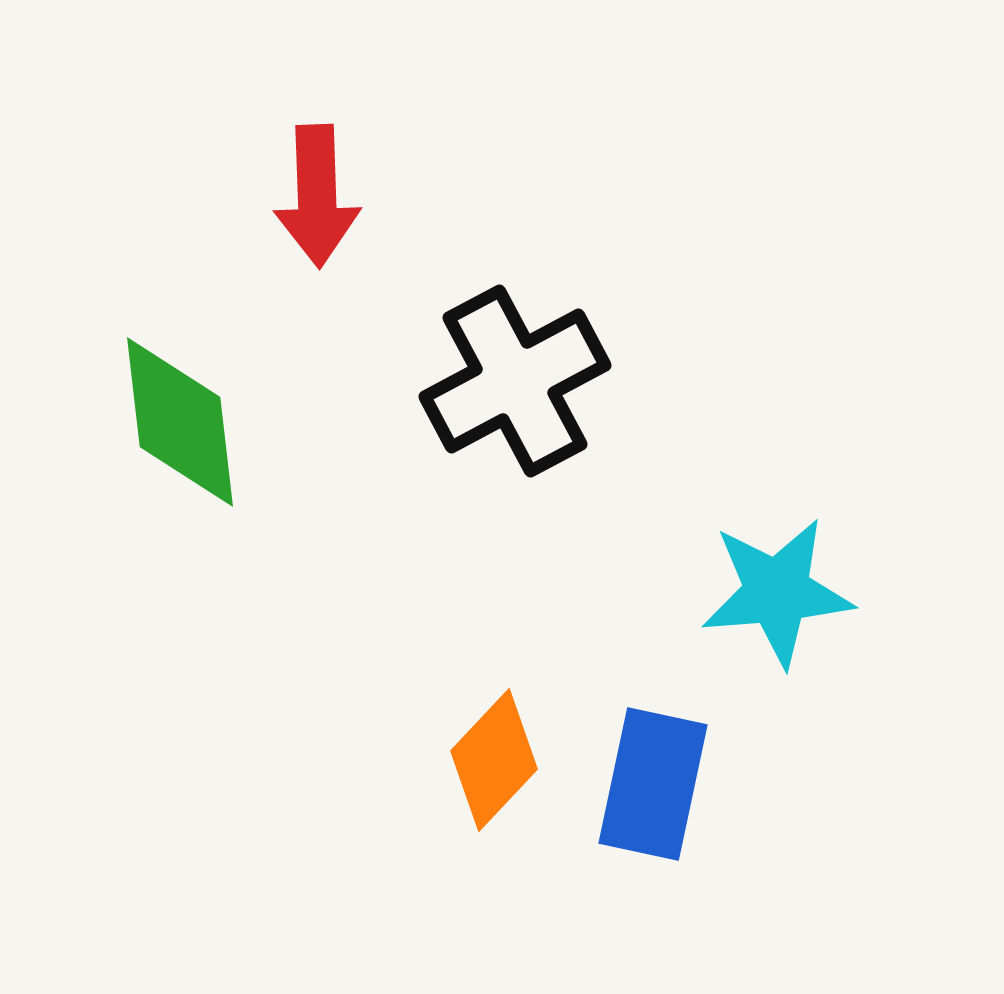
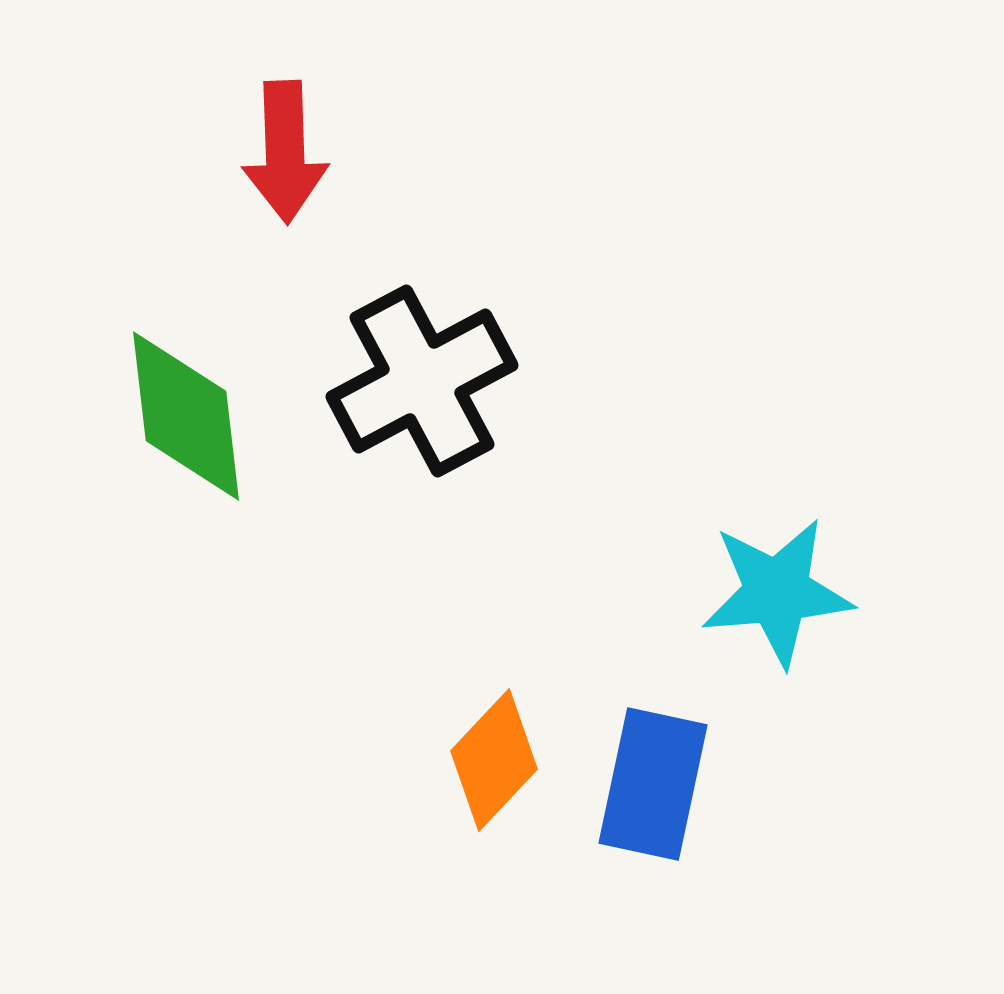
red arrow: moved 32 px left, 44 px up
black cross: moved 93 px left
green diamond: moved 6 px right, 6 px up
